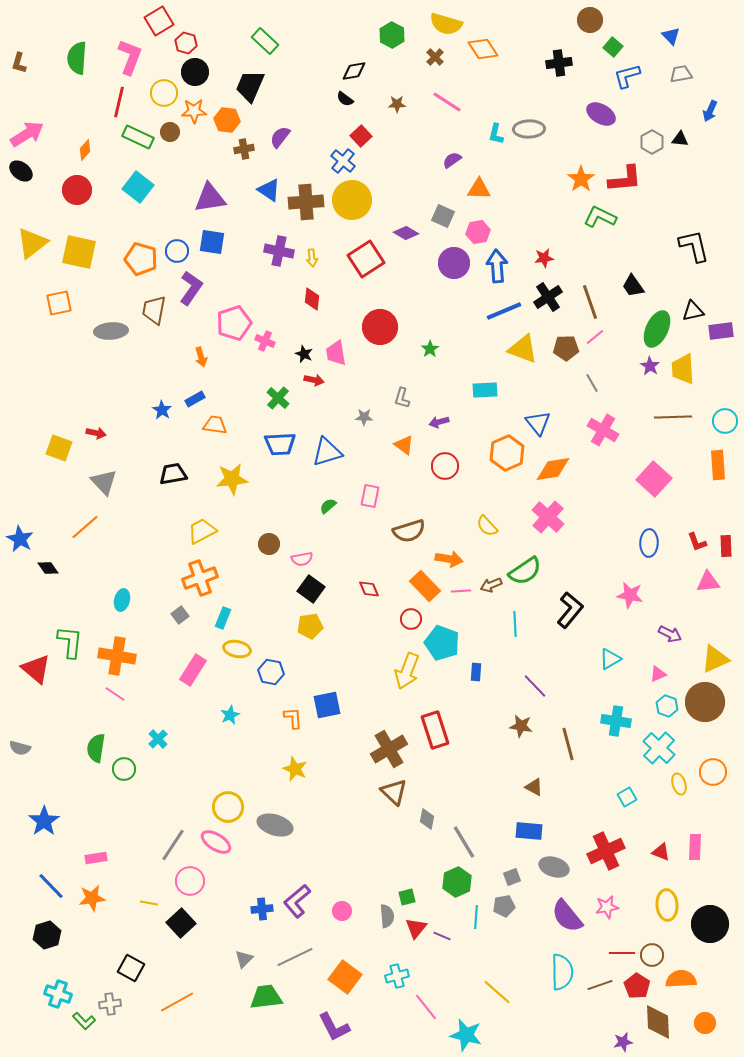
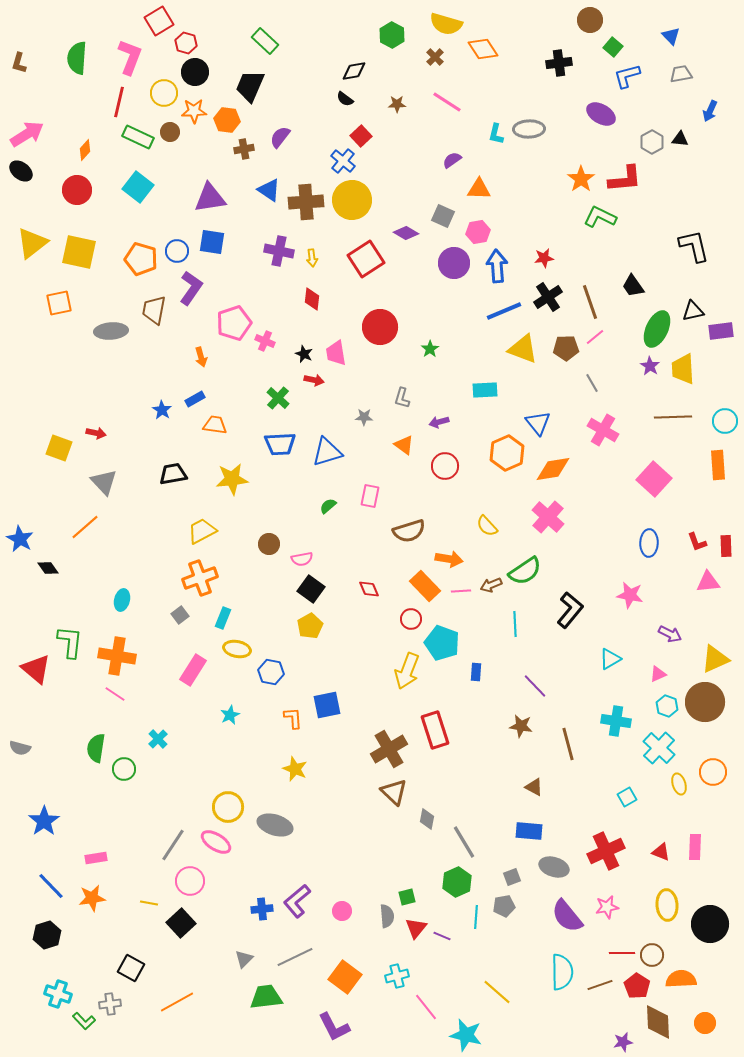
yellow pentagon at (310, 626): rotated 20 degrees counterclockwise
